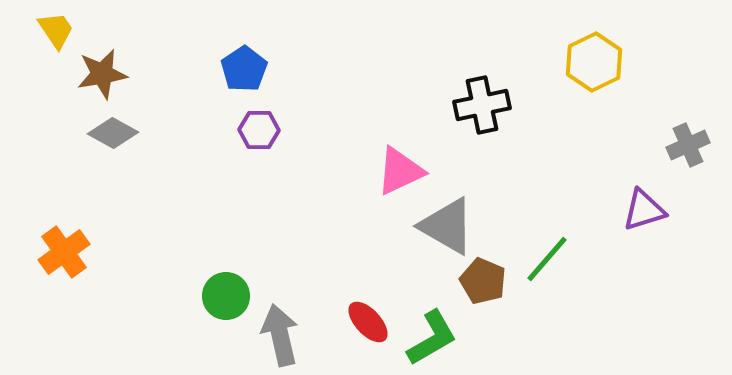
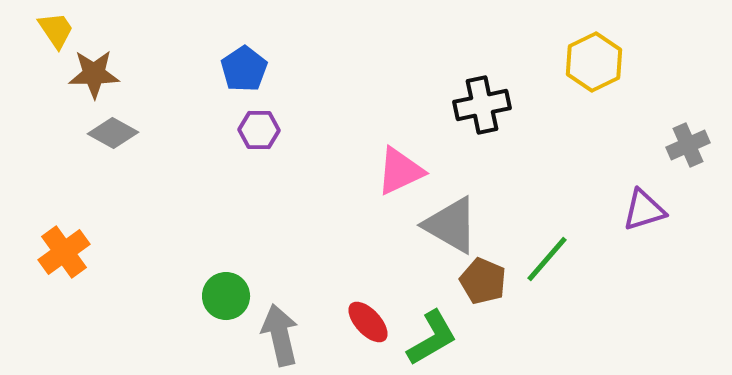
brown star: moved 8 px left; rotated 9 degrees clockwise
gray triangle: moved 4 px right, 1 px up
